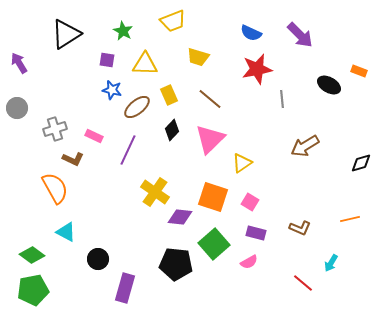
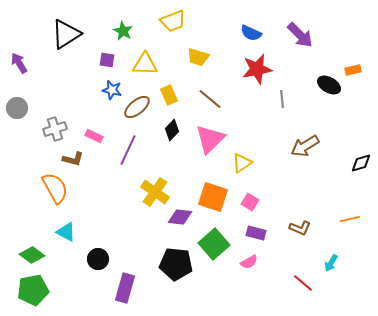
orange rectangle at (359, 71): moved 6 px left, 1 px up; rotated 35 degrees counterclockwise
brown L-shape at (73, 159): rotated 10 degrees counterclockwise
